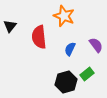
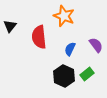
black hexagon: moved 2 px left, 6 px up; rotated 20 degrees counterclockwise
